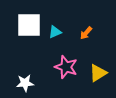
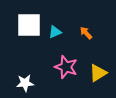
orange arrow: rotated 96 degrees clockwise
